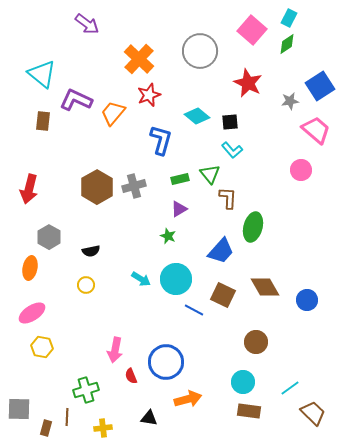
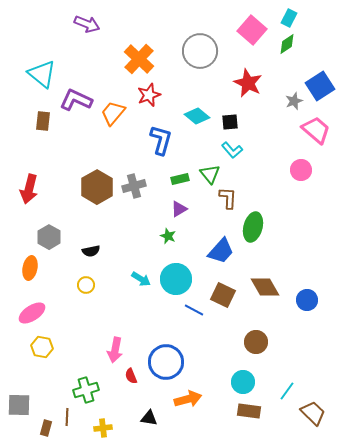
purple arrow at (87, 24): rotated 15 degrees counterclockwise
gray star at (290, 101): moved 4 px right; rotated 12 degrees counterclockwise
cyan line at (290, 388): moved 3 px left, 3 px down; rotated 18 degrees counterclockwise
gray square at (19, 409): moved 4 px up
